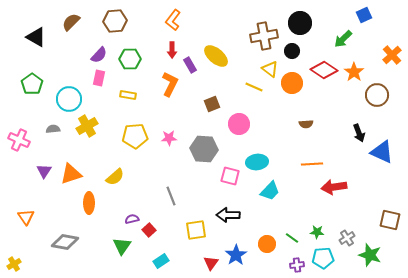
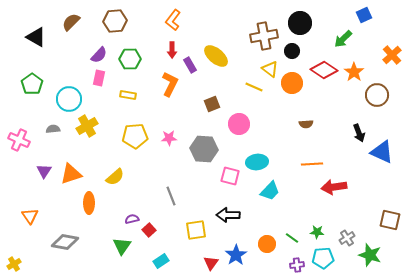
orange triangle at (26, 217): moved 4 px right, 1 px up
